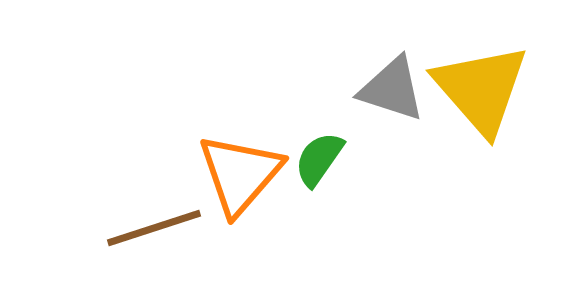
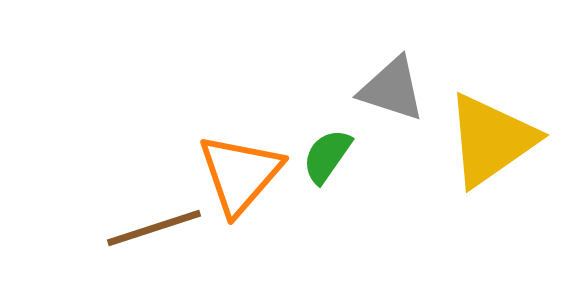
yellow triangle: moved 10 px right, 51 px down; rotated 36 degrees clockwise
green semicircle: moved 8 px right, 3 px up
